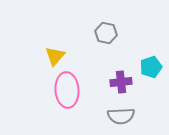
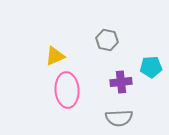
gray hexagon: moved 1 px right, 7 px down
yellow triangle: rotated 25 degrees clockwise
cyan pentagon: rotated 15 degrees clockwise
gray semicircle: moved 2 px left, 2 px down
